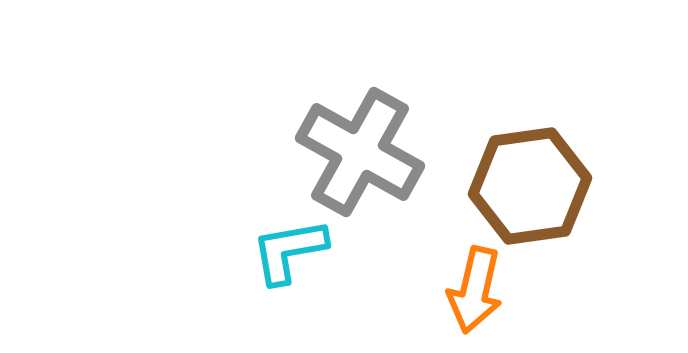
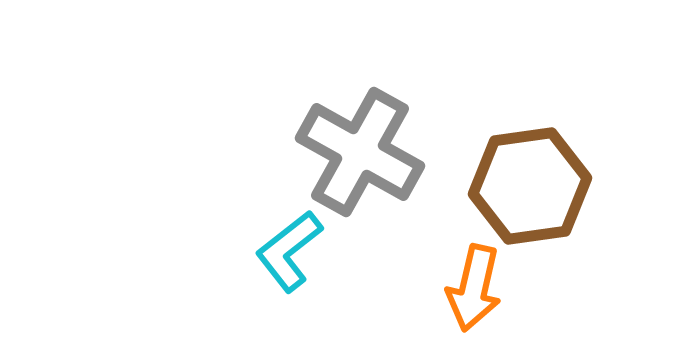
cyan L-shape: rotated 28 degrees counterclockwise
orange arrow: moved 1 px left, 2 px up
